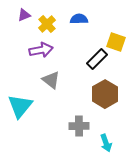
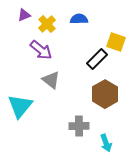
purple arrow: rotated 50 degrees clockwise
